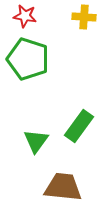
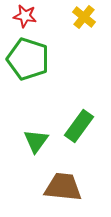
yellow cross: rotated 35 degrees clockwise
